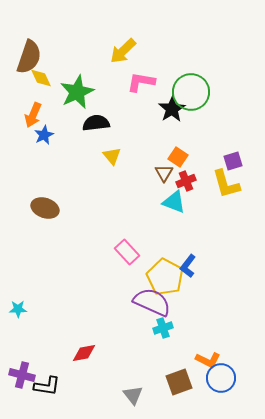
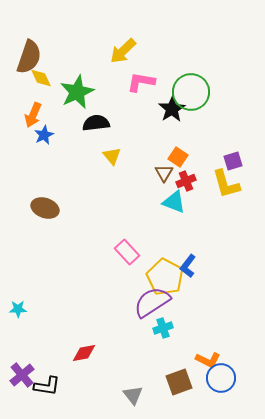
purple semicircle: rotated 57 degrees counterclockwise
purple cross: rotated 35 degrees clockwise
